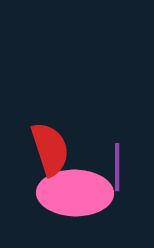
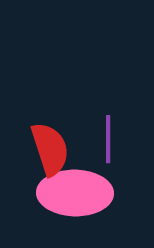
purple line: moved 9 px left, 28 px up
